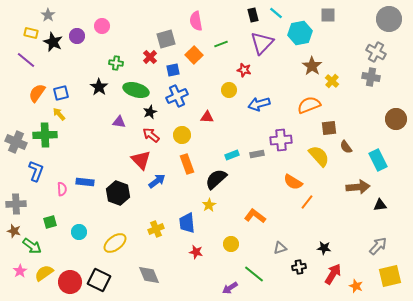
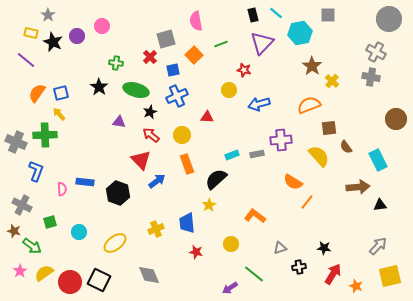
gray cross at (16, 204): moved 6 px right, 1 px down; rotated 30 degrees clockwise
